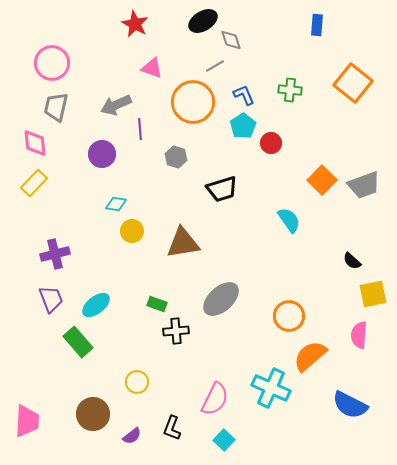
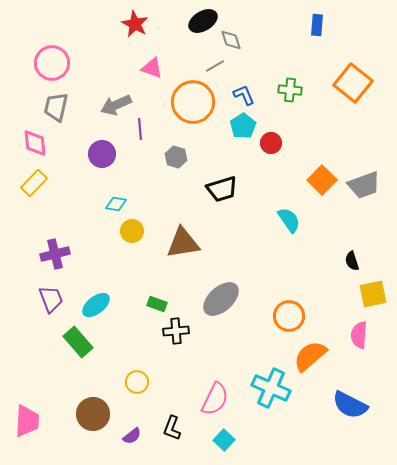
black semicircle at (352, 261): rotated 30 degrees clockwise
